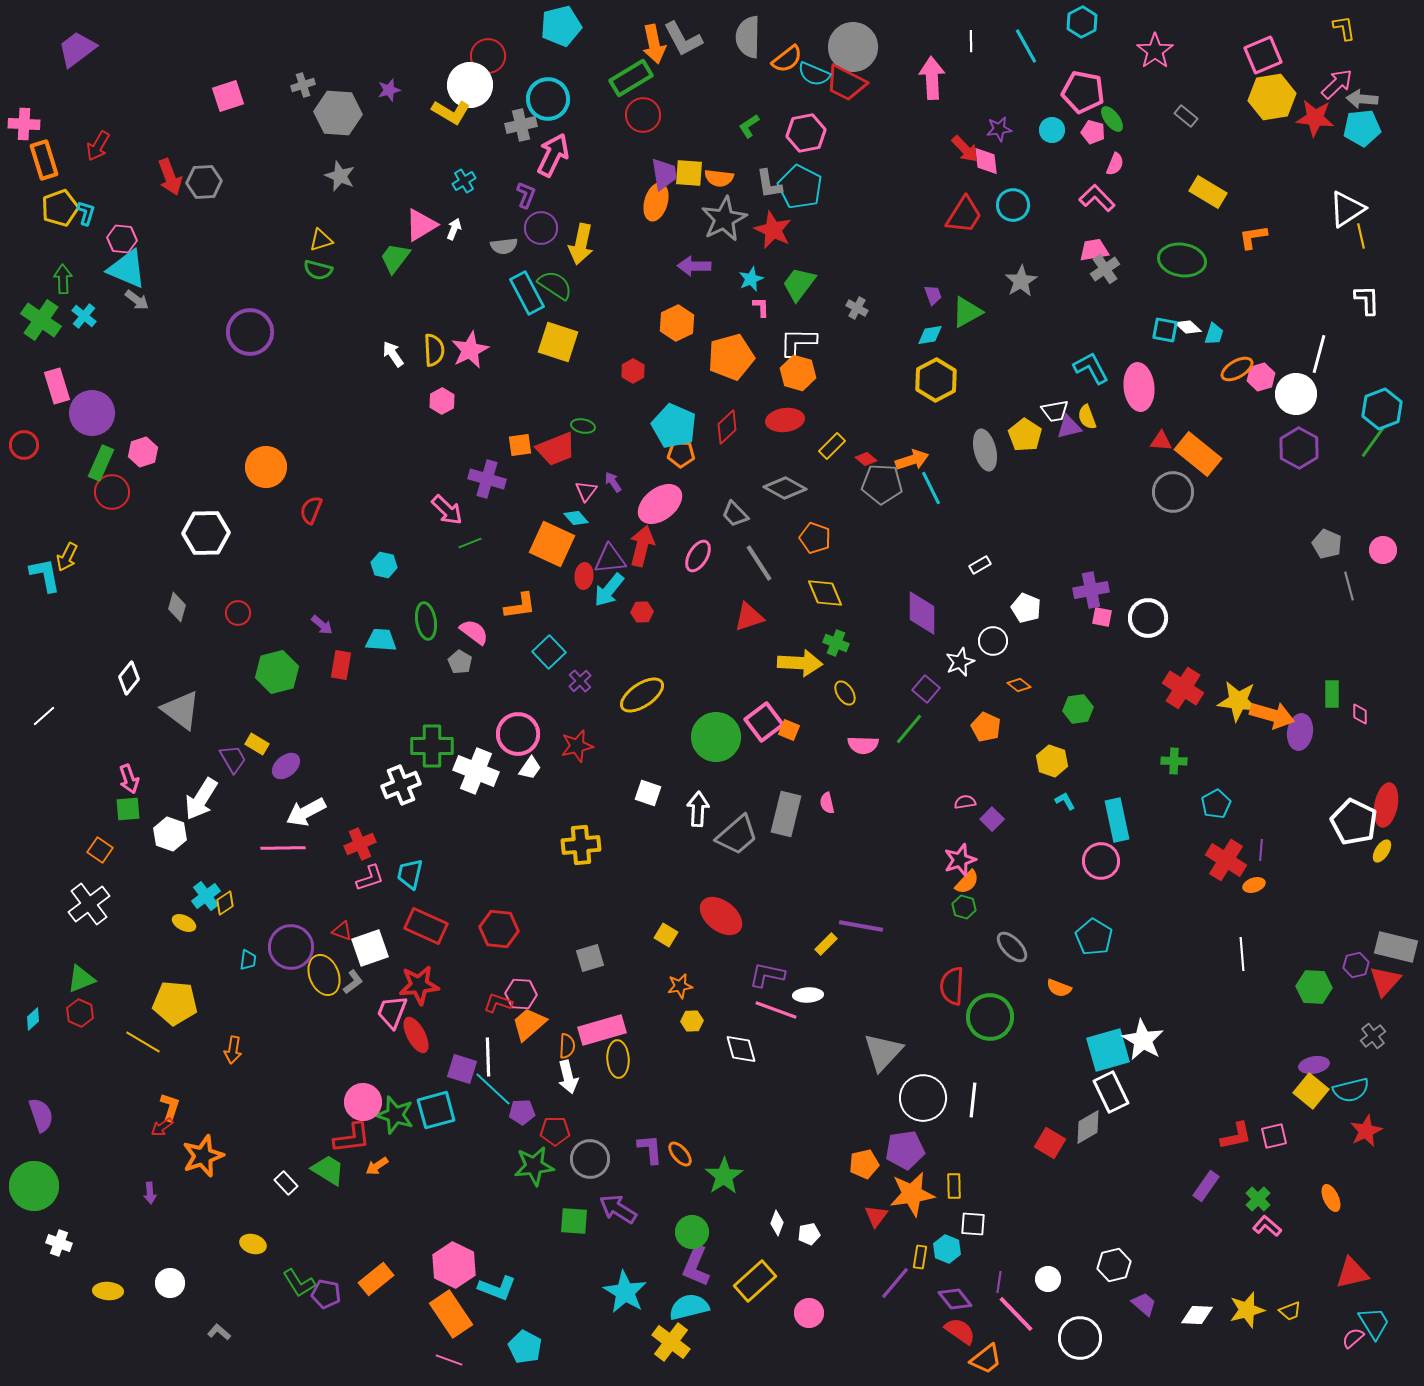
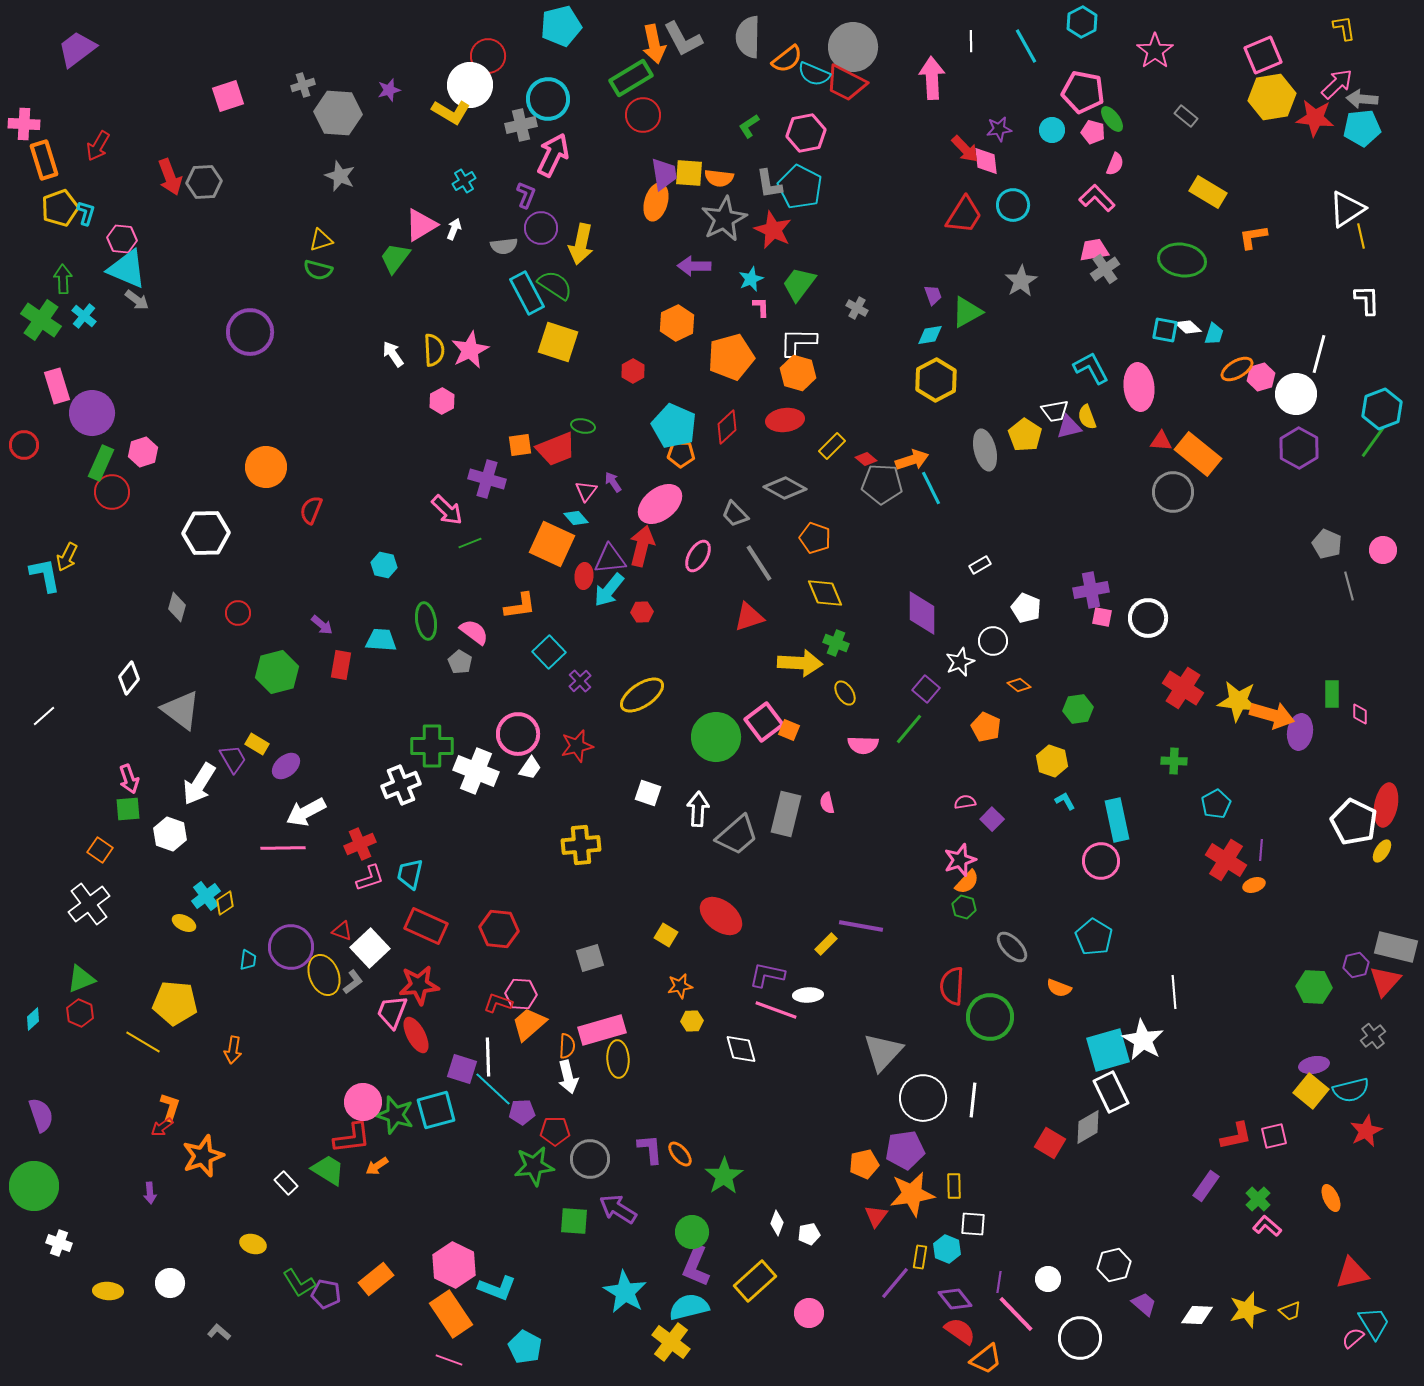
white arrow at (201, 799): moved 2 px left, 15 px up
white square at (370, 948): rotated 24 degrees counterclockwise
white line at (1242, 954): moved 68 px left, 38 px down
